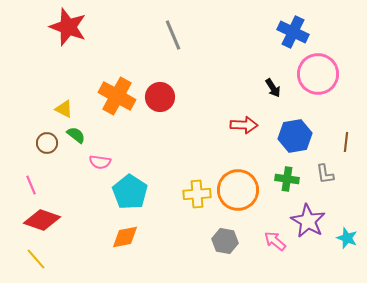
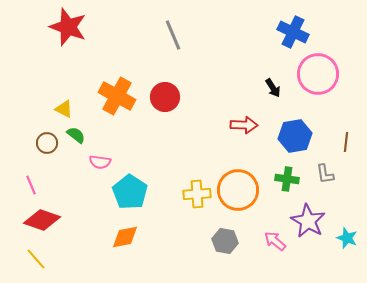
red circle: moved 5 px right
